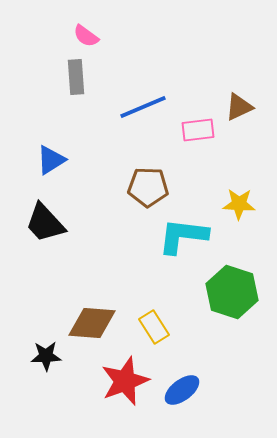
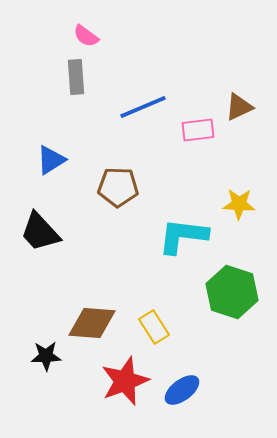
brown pentagon: moved 30 px left
black trapezoid: moved 5 px left, 9 px down
